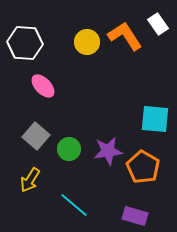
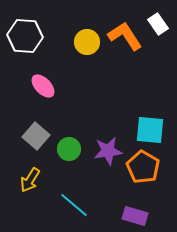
white hexagon: moved 7 px up
cyan square: moved 5 px left, 11 px down
